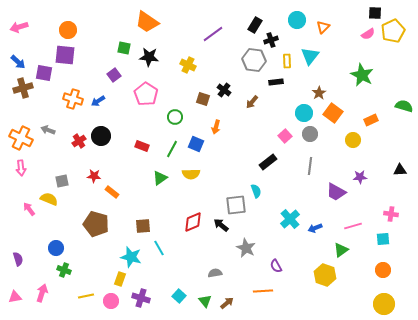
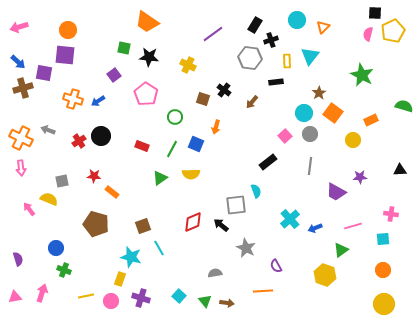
pink semicircle at (368, 34): rotated 136 degrees clockwise
gray hexagon at (254, 60): moved 4 px left, 2 px up
brown square at (143, 226): rotated 14 degrees counterclockwise
brown arrow at (227, 303): rotated 48 degrees clockwise
